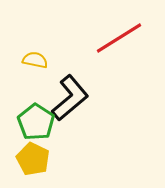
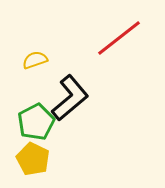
red line: rotated 6 degrees counterclockwise
yellow semicircle: rotated 30 degrees counterclockwise
green pentagon: rotated 12 degrees clockwise
